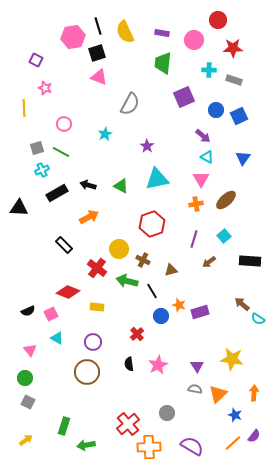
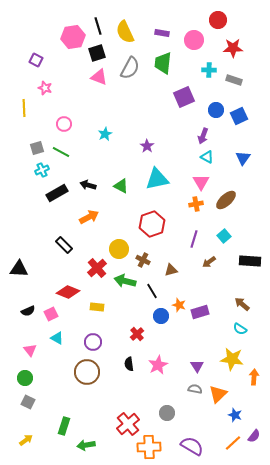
gray semicircle at (130, 104): moved 36 px up
purple arrow at (203, 136): rotated 70 degrees clockwise
pink triangle at (201, 179): moved 3 px down
black triangle at (19, 208): moved 61 px down
red cross at (97, 268): rotated 12 degrees clockwise
green arrow at (127, 281): moved 2 px left
cyan semicircle at (258, 319): moved 18 px left, 10 px down
orange arrow at (254, 393): moved 16 px up
